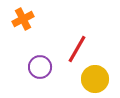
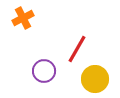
orange cross: moved 1 px up
purple circle: moved 4 px right, 4 px down
